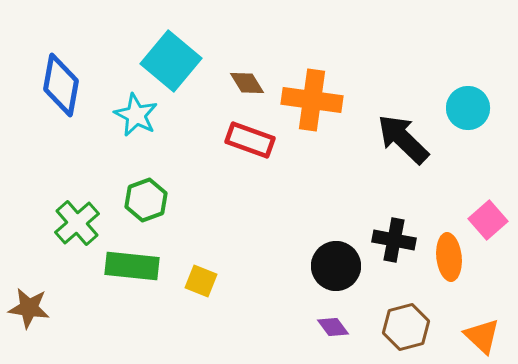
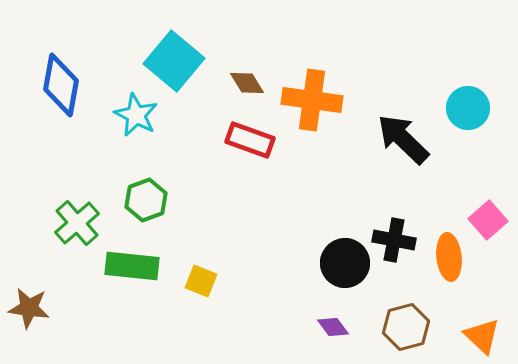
cyan square: moved 3 px right
black circle: moved 9 px right, 3 px up
